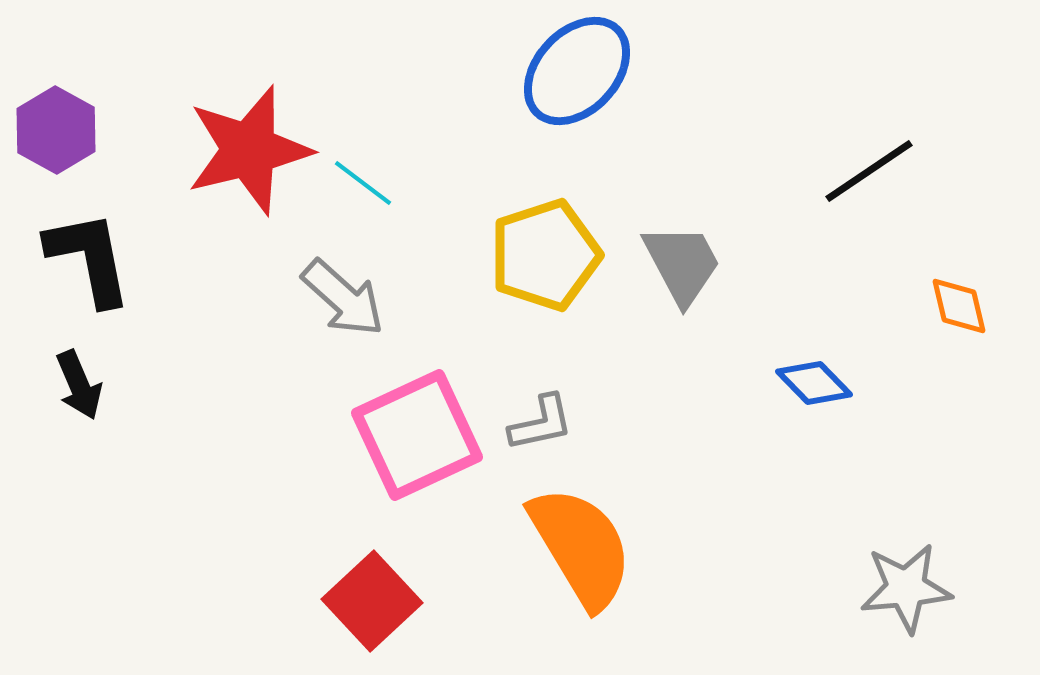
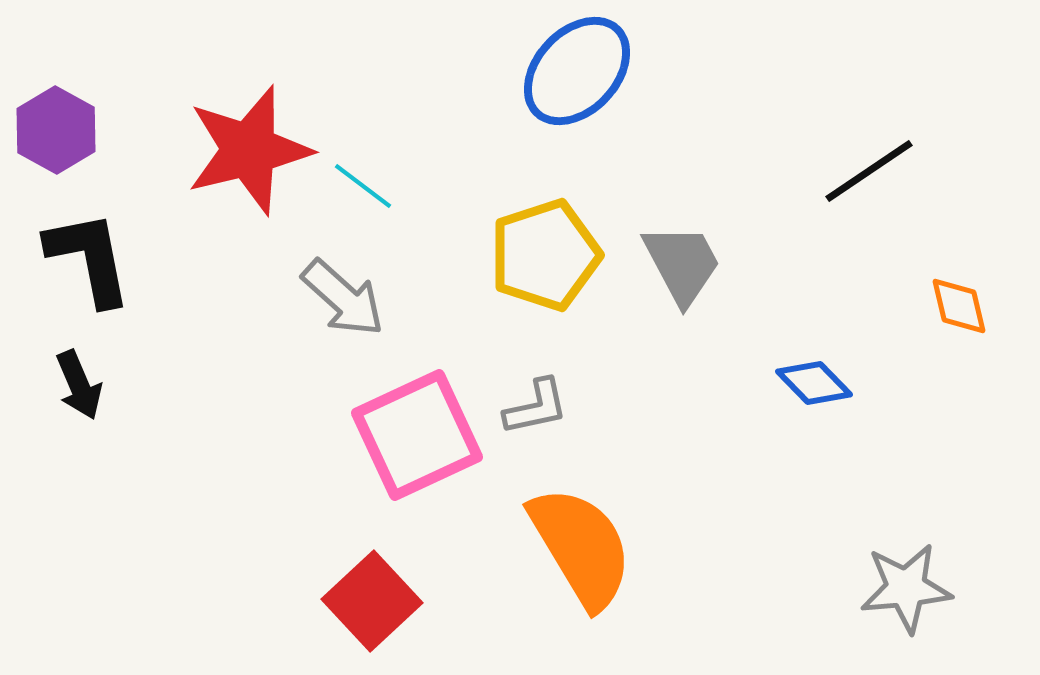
cyan line: moved 3 px down
gray L-shape: moved 5 px left, 16 px up
